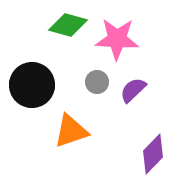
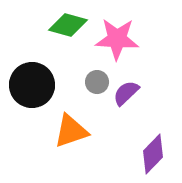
purple semicircle: moved 7 px left, 3 px down
